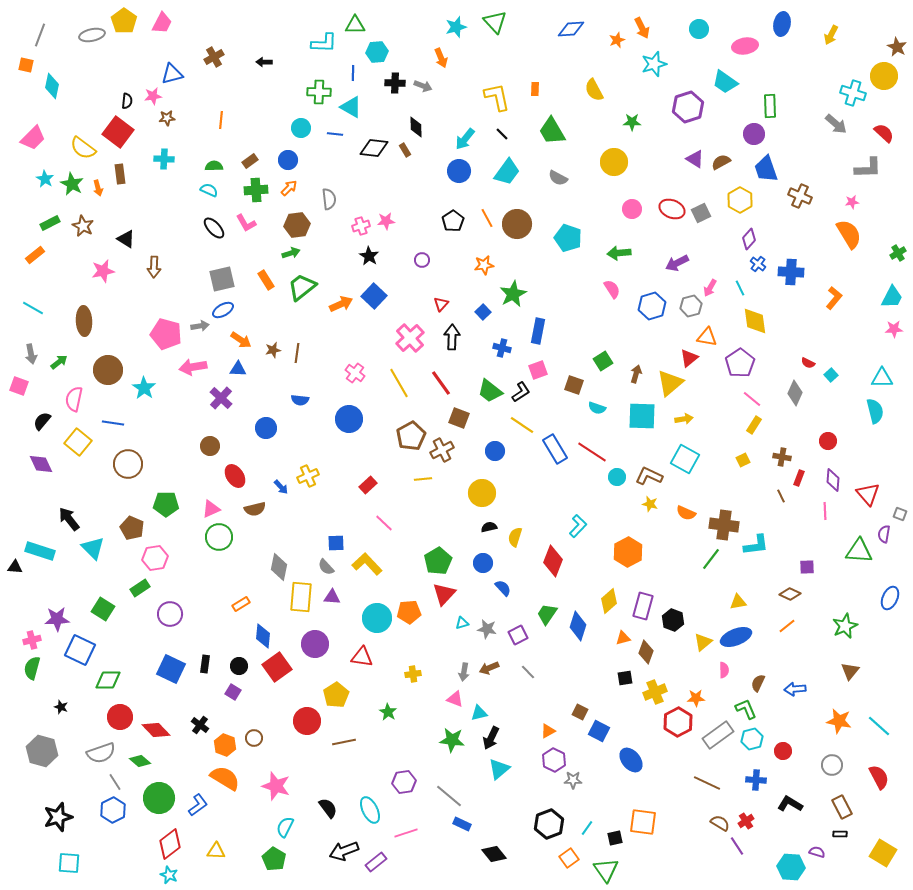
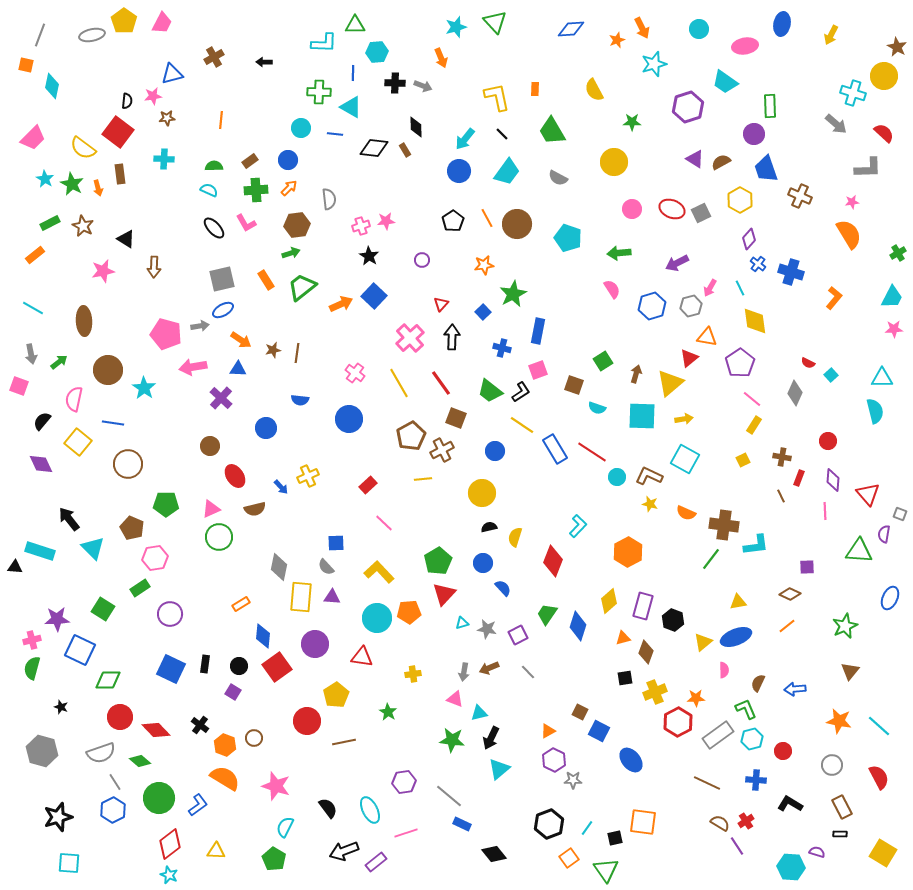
blue cross at (791, 272): rotated 15 degrees clockwise
brown square at (459, 418): moved 3 px left
yellow L-shape at (367, 564): moved 12 px right, 8 px down
